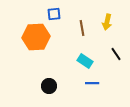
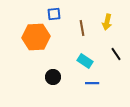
black circle: moved 4 px right, 9 px up
